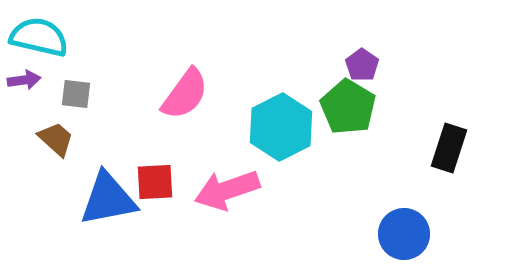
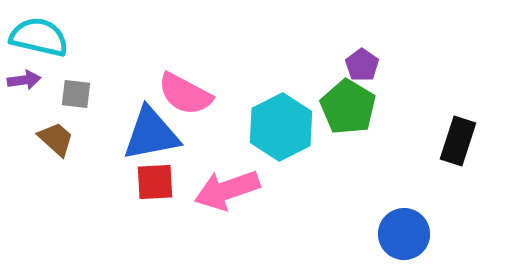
pink semicircle: rotated 82 degrees clockwise
black rectangle: moved 9 px right, 7 px up
blue triangle: moved 43 px right, 65 px up
